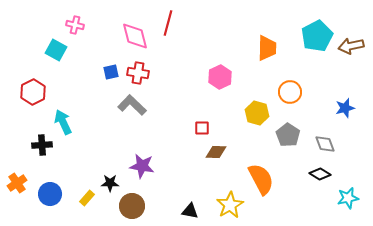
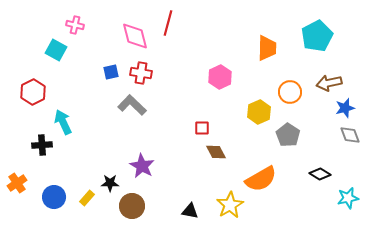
brown arrow: moved 22 px left, 37 px down
red cross: moved 3 px right
yellow hexagon: moved 2 px right, 1 px up; rotated 20 degrees clockwise
gray diamond: moved 25 px right, 9 px up
brown diamond: rotated 60 degrees clockwise
purple star: rotated 20 degrees clockwise
orange semicircle: rotated 88 degrees clockwise
blue circle: moved 4 px right, 3 px down
